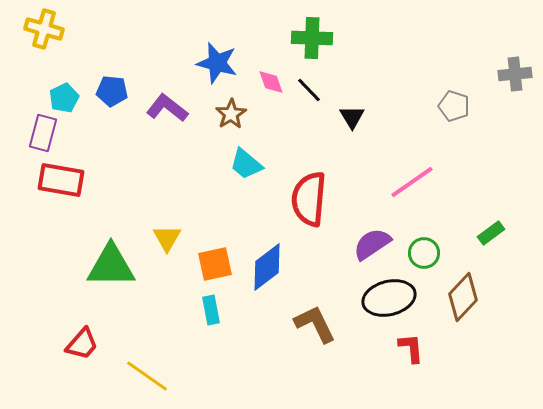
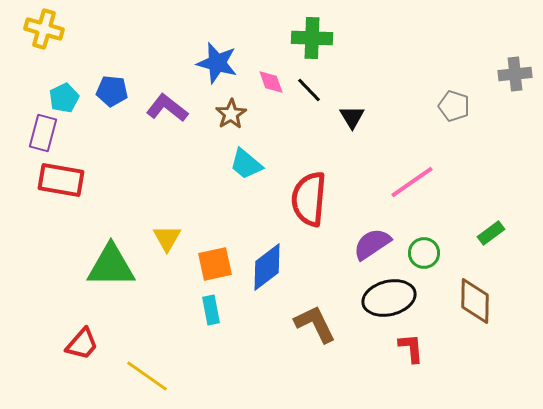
brown diamond: moved 12 px right, 4 px down; rotated 42 degrees counterclockwise
